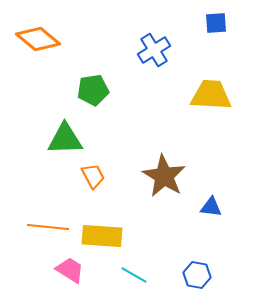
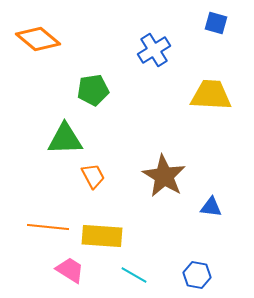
blue square: rotated 20 degrees clockwise
